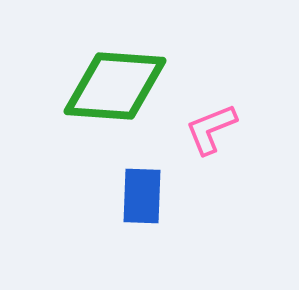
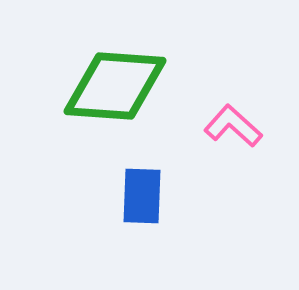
pink L-shape: moved 22 px right, 3 px up; rotated 64 degrees clockwise
